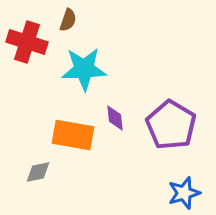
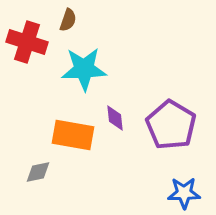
blue star: rotated 16 degrees clockwise
